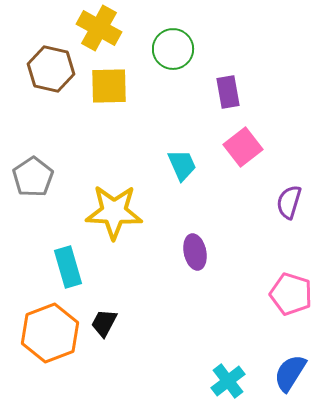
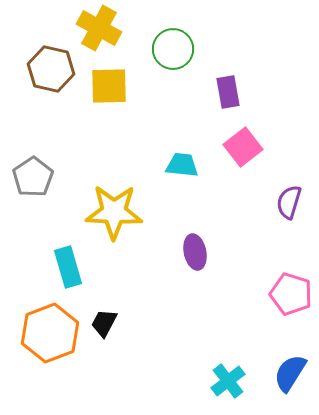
cyan trapezoid: rotated 60 degrees counterclockwise
